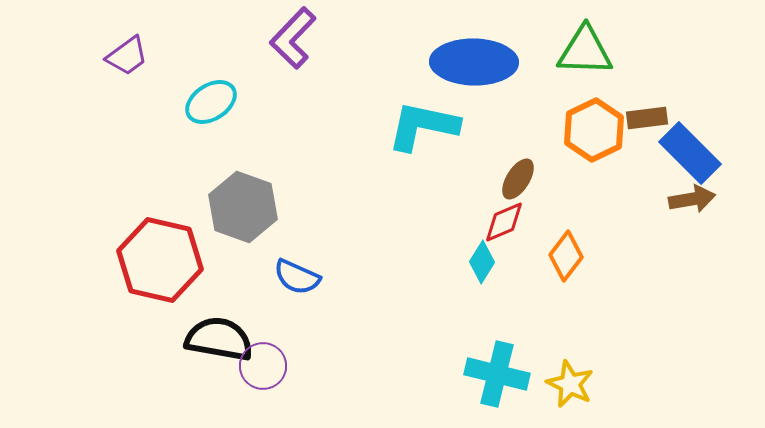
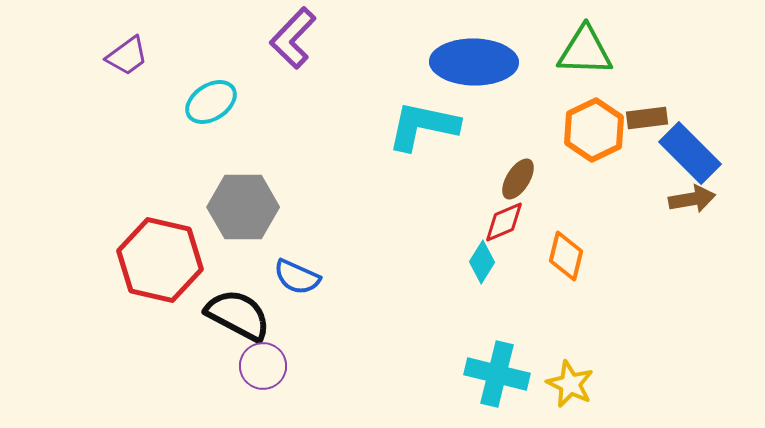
gray hexagon: rotated 20 degrees counterclockwise
orange diamond: rotated 24 degrees counterclockwise
black semicircle: moved 19 px right, 24 px up; rotated 18 degrees clockwise
